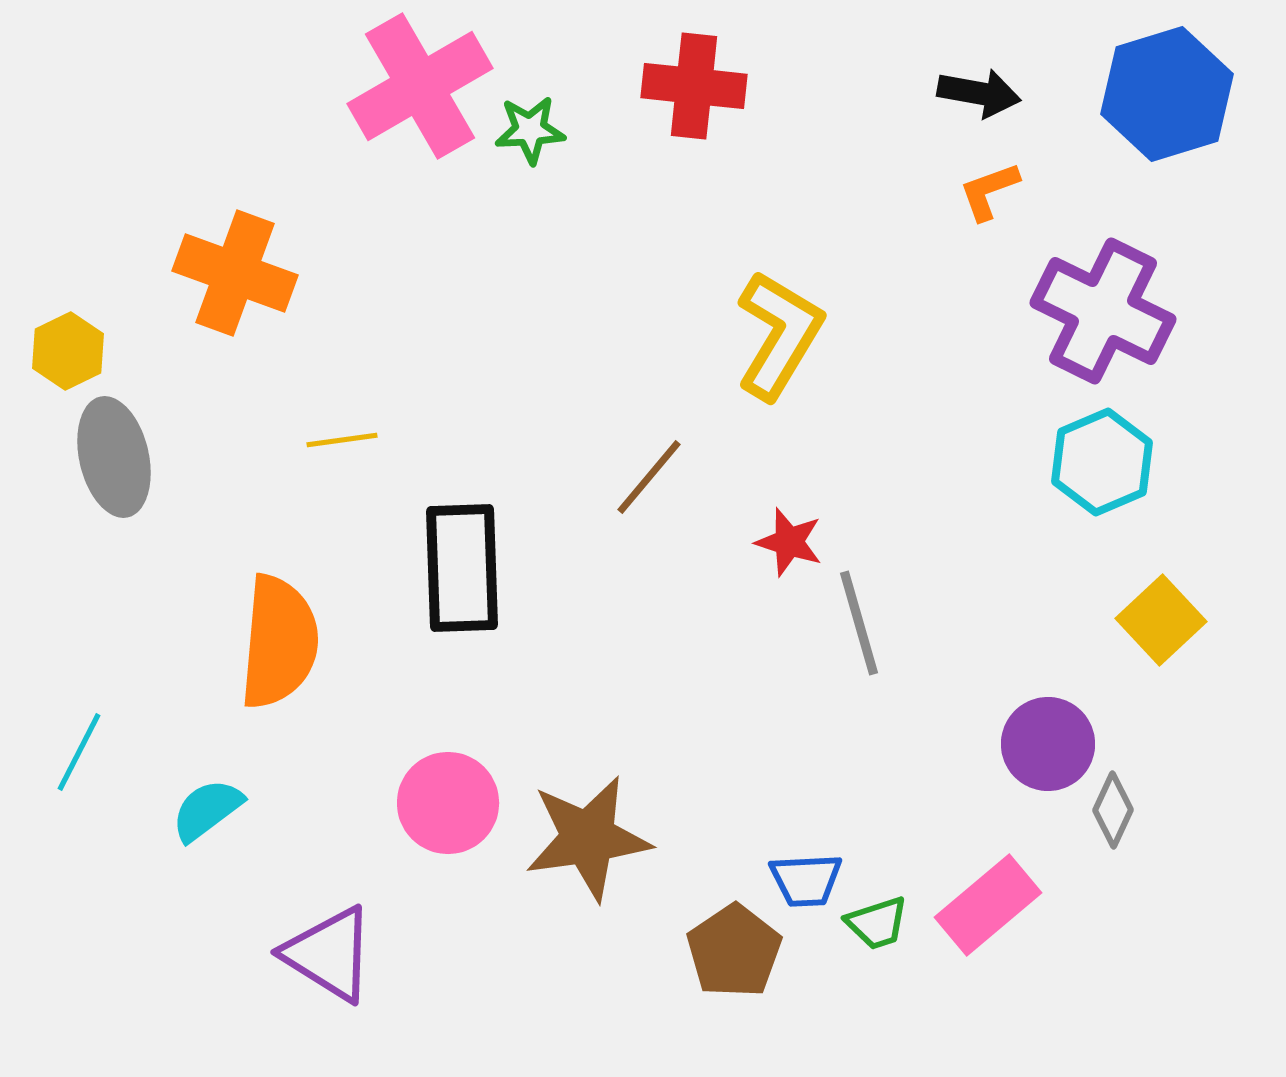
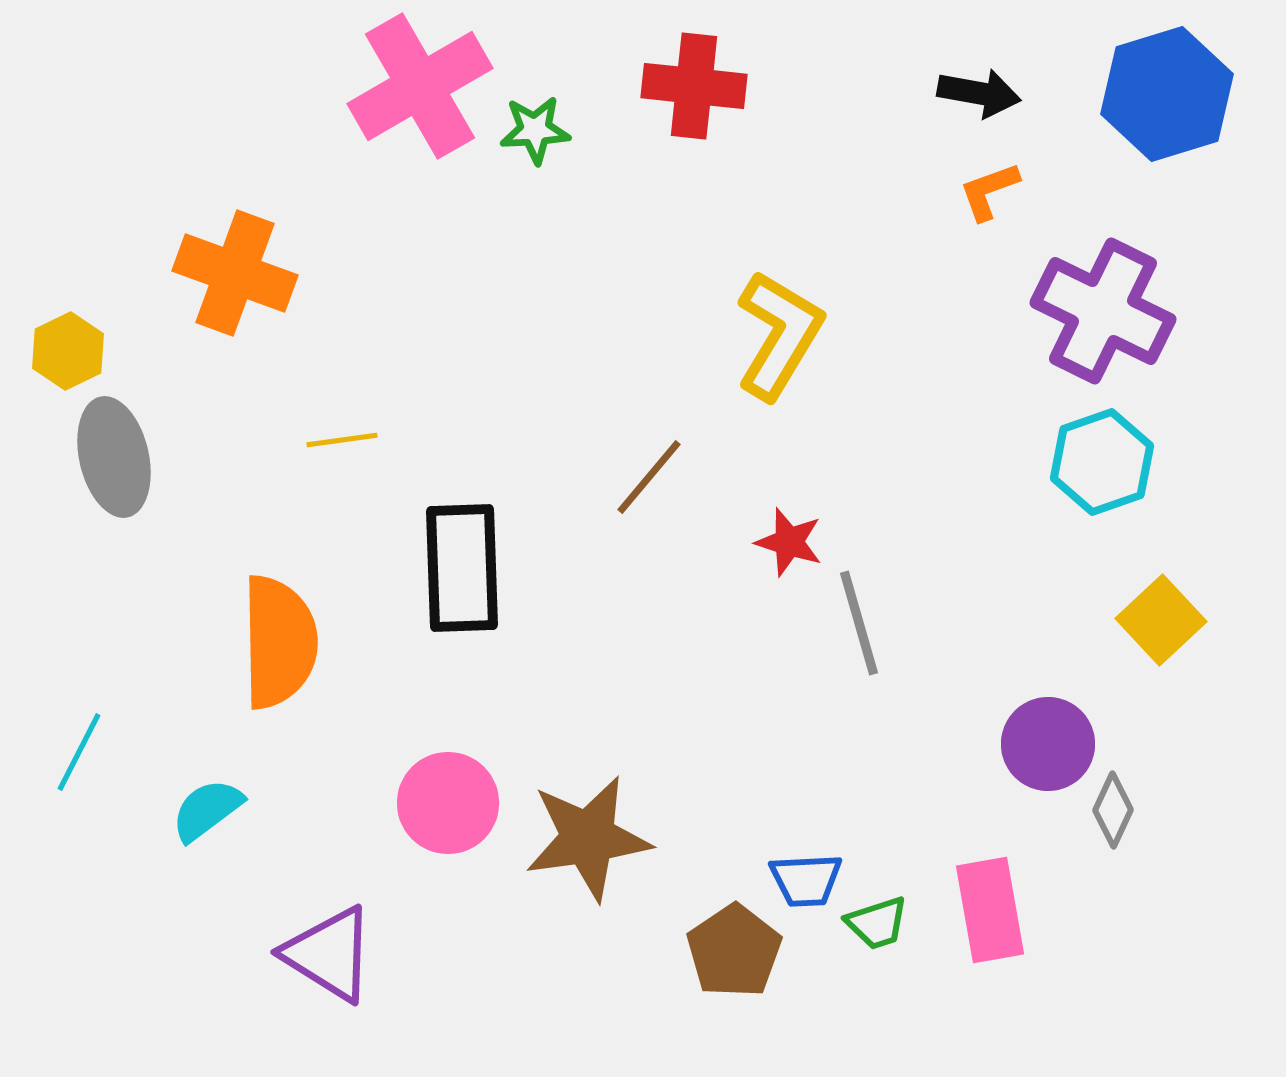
green star: moved 5 px right
cyan hexagon: rotated 4 degrees clockwise
orange semicircle: rotated 6 degrees counterclockwise
pink rectangle: moved 2 px right, 5 px down; rotated 60 degrees counterclockwise
